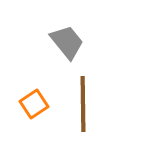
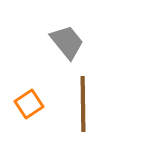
orange square: moved 5 px left
